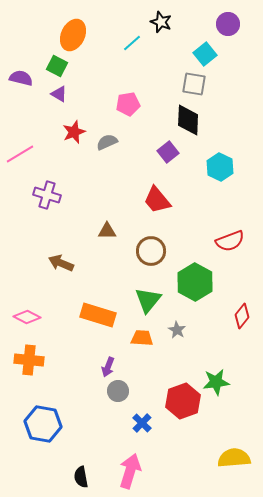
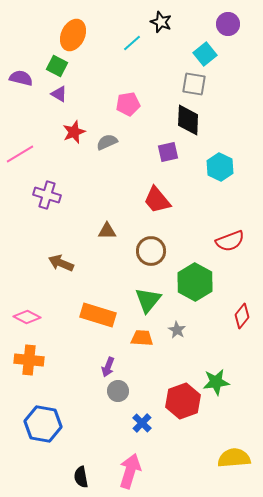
purple square: rotated 25 degrees clockwise
